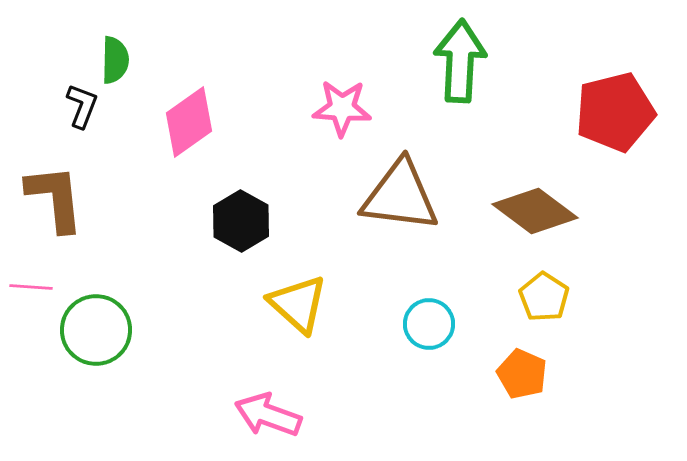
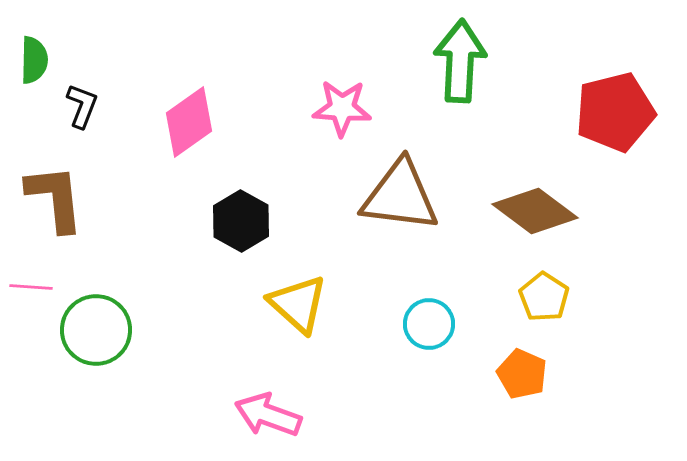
green semicircle: moved 81 px left
